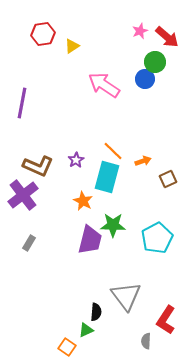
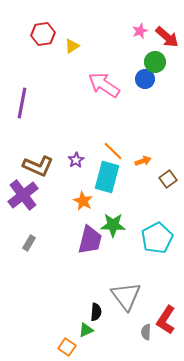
brown square: rotated 12 degrees counterclockwise
gray semicircle: moved 9 px up
